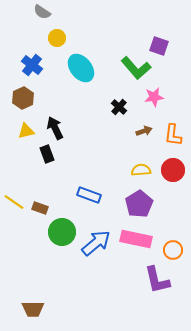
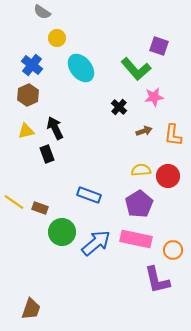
green L-shape: moved 1 px down
brown hexagon: moved 5 px right, 3 px up
red circle: moved 5 px left, 6 px down
brown trapezoid: moved 2 px left; rotated 70 degrees counterclockwise
